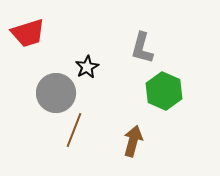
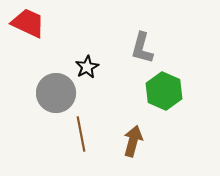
red trapezoid: moved 10 px up; rotated 138 degrees counterclockwise
brown line: moved 7 px right, 4 px down; rotated 32 degrees counterclockwise
